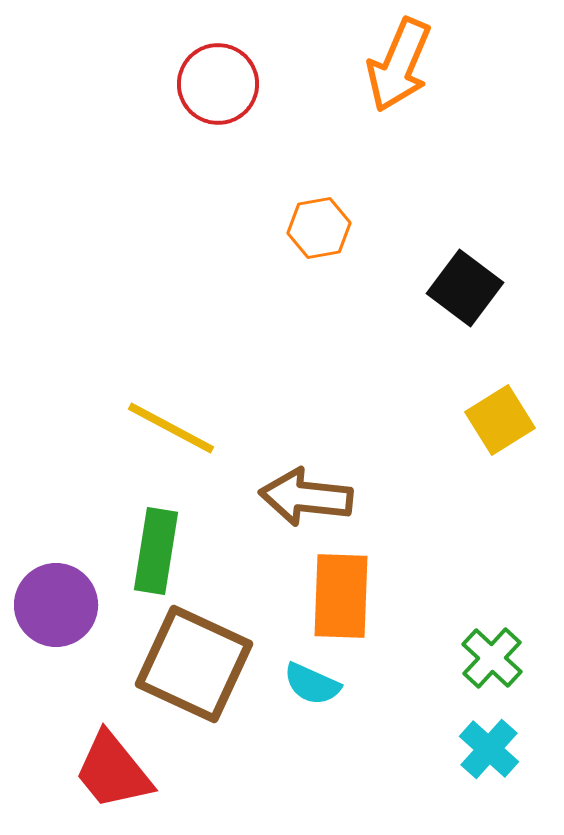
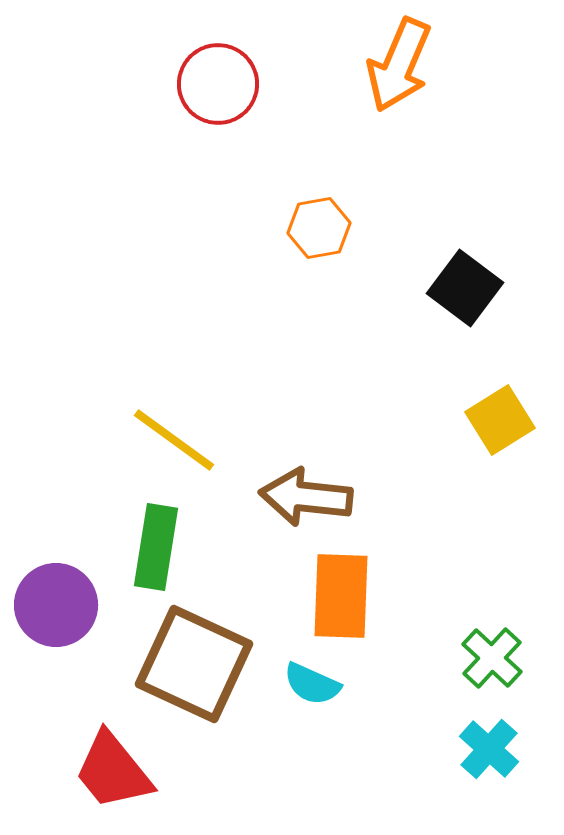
yellow line: moved 3 px right, 12 px down; rotated 8 degrees clockwise
green rectangle: moved 4 px up
